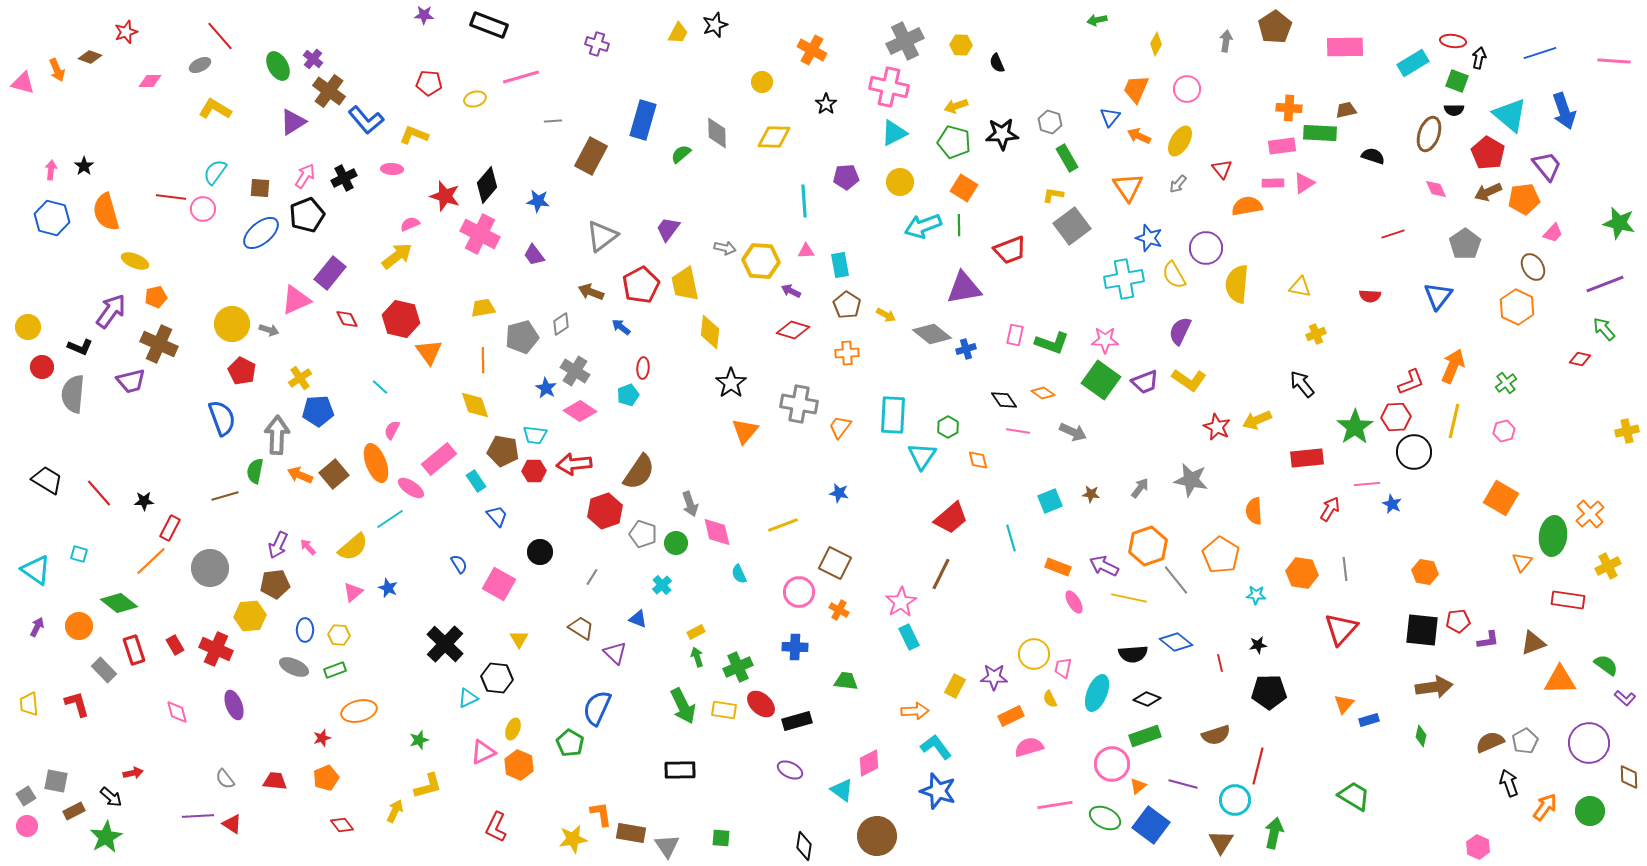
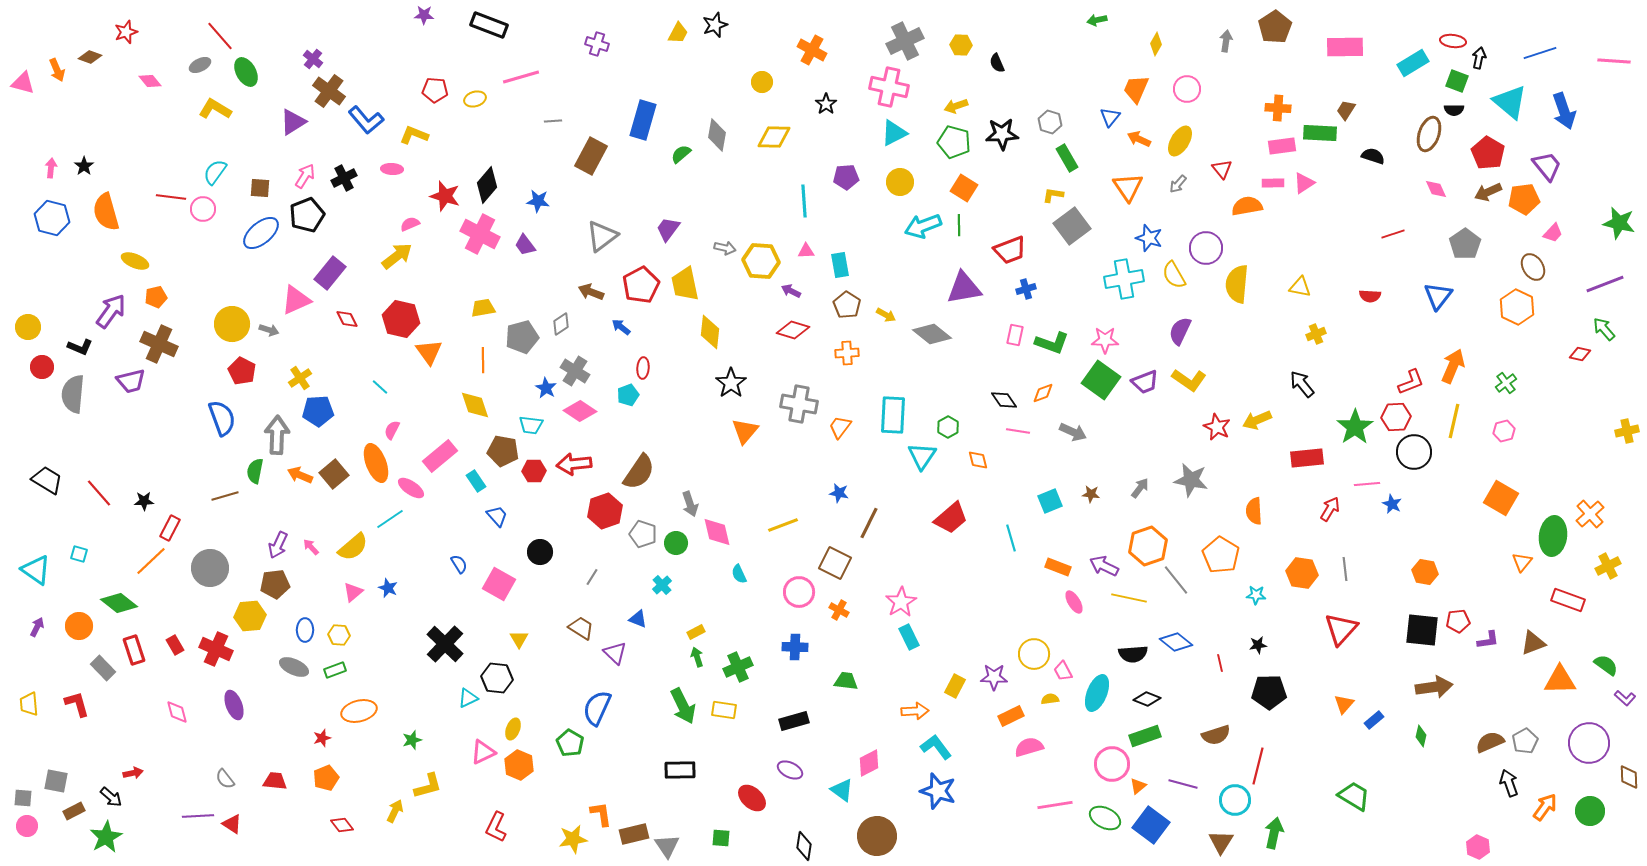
green ellipse at (278, 66): moved 32 px left, 6 px down
pink diamond at (150, 81): rotated 50 degrees clockwise
red pentagon at (429, 83): moved 6 px right, 7 px down
orange cross at (1289, 108): moved 11 px left
brown trapezoid at (1346, 110): rotated 45 degrees counterclockwise
cyan triangle at (1510, 115): moved 13 px up
gray diamond at (717, 133): moved 2 px down; rotated 12 degrees clockwise
orange arrow at (1139, 136): moved 3 px down
pink arrow at (51, 170): moved 2 px up
purple trapezoid at (534, 255): moved 9 px left, 10 px up
blue cross at (966, 349): moved 60 px right, 60 px up
red diamond at (1580, 359): moved 5 px up
orange diamond at (1043, 393): rotated 55 degrees counterclockwise
cyan trapezoid at (535, 435): moved 4 px left, 10 px up
pink rectangle at (439, 459): moved 1 px right, 3 px up
pink arrow at (308, 547): moved 3 px right
brown line at (941, 574): moved 72 px left, 51 px up
red rectangle at (1568, 600): rotated 12 degrees clockwise
pink trapezoid at (1063, 668): moved 3 px down; rotated 40 degrees counterclockwise
gray rectangle at (104, 670): moved 1 px left, 2 px up
yellow semicircle at (1050, 699): rotated 108 degrees clockwise
red ellipse at (761, 704): moved 9 px left, 94 px down
blue rectangle at (1369, 720): moved 5 px right; rotated 24 degrees counterclockwise
black rectangle at (797, 721): moved 3 px left
green star at (419, 740): moved 7 px left
gray square at (26, 796): moved 3 px left, 2 px down; rotated 36 degrees clockwise
brown rectangle at (631, 833): moved 3 px right, 1 px down; rotated 24 degrees counterclockwise
